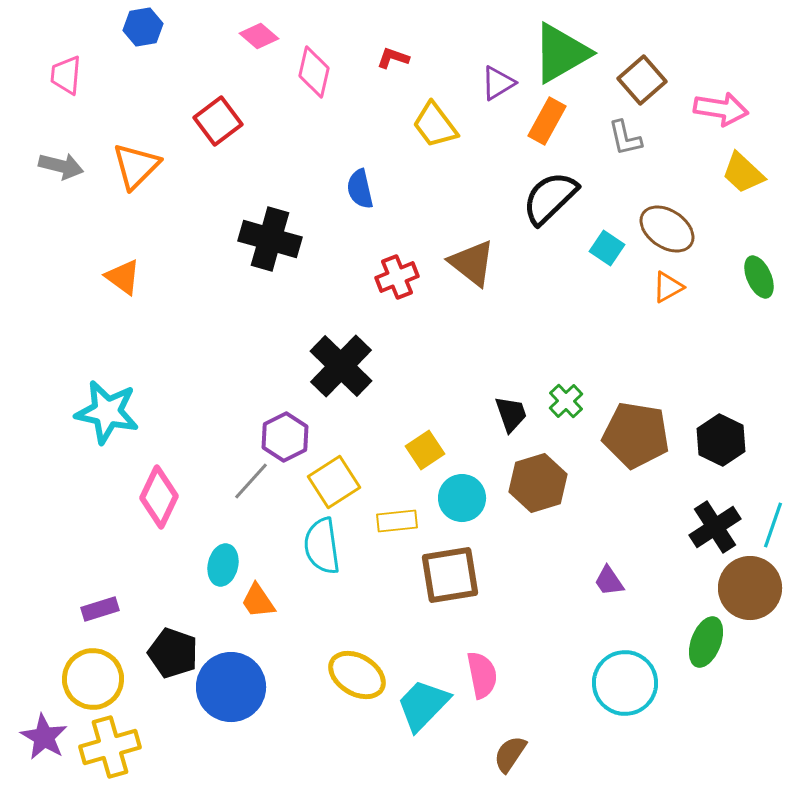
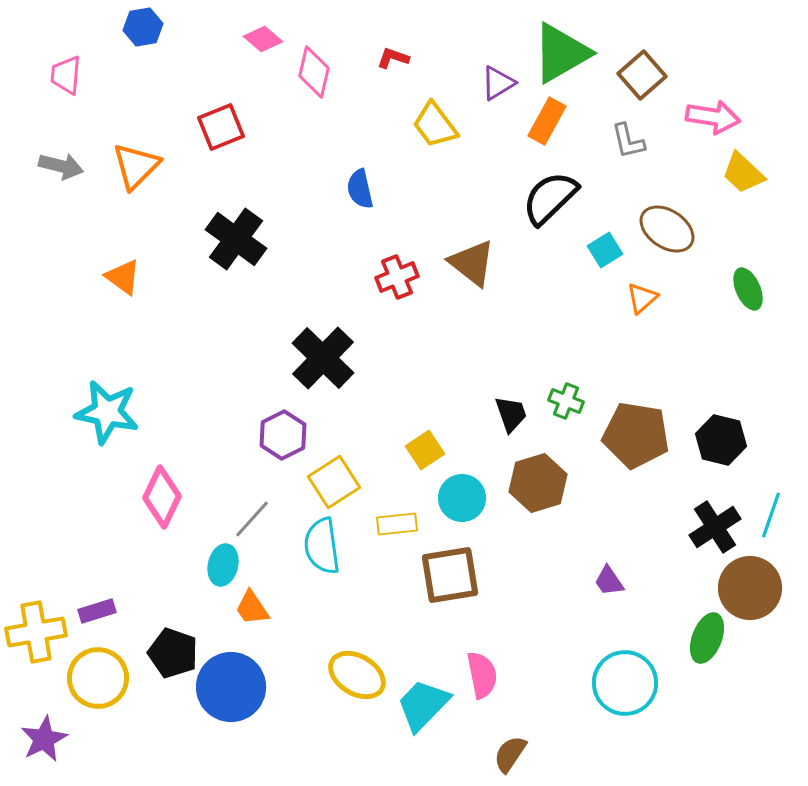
pink diamond at (259, 36): moved 4 px right, 3 px down
brown square at (642, 80): moved 5 px up
pink arrow at (721, 109): moved 8 px left, 8 px down
red square at (218, 121): moved 3 px right, 6 px down; rotated 15 degrees clockwise
gray L-shape at (625, 138): moved 3 px right, 3 px down
black cross at (270, 239): moved 34 px left; rotated 20 degrees clockwise
cyan square at (607, 248): moved 2 px left, 2 px down; rotated 24 degrees clockwise
green ellipse at (759, 277): moved 11 px left, 12 px down
orange triangle at (668, 287): moved 26 px left, 11 px down; rotated 12 degrees counterclockwise
black cross at (341, 366): moved 18 px left, 8 px up
green cross at (566, 401): rotated 24 degrees counterclockwise
purple hexagon at (285, 437): moved 2 px left, 2 px up
black hexagon at (721, 440): rotated 12 degrees counterclockwise
gray line at (251, 481): moved 1 px right, 38 px down
pink diamond at (159, 497): moved 3 px right
yellow rectangle at (397, 521): moved 3 px down
cyan line at (773, 525): moved 2 px left, 10 px up
orange trapezoid at (258, 601): moved 6 px left, 7 px down
purple rectangle at (100, 609): moved 3 px left, 2 px down
green ellipse at (706, 642): moved 1 px right, 4 px up
yellow circle at (93, 679): moved 5 px right, 1 px up
purple star at (44, 737): moved 2 px down; rotated 15 degrees clockwise
yellow cross at (110, 747): moved 74 px left, 115 px up; rotated 6 degrees clockwise
